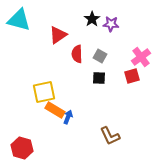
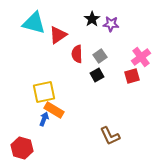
cyan triangle: moved 15 px right, 3 px down
gray square: rotated 24 degrees clockwise
black square: moved 2 px left, 3 px up; rotated 32 degrees counterclockwise
orange rectangle: moved 1 px left
blue arrow: moved 24 px left, 2 px down
